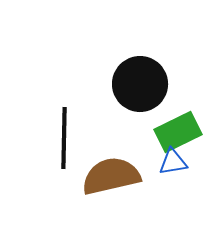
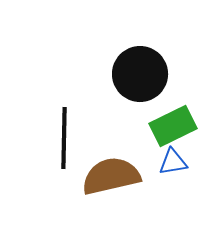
black circle: moved 10 px up
green rectangle: moved 5 px left, 6 px up
